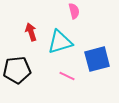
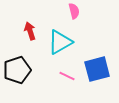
red arrow: moved 1 px left, 1 px up
cyan triangle: rotated 12 degrees counterclockwise
blue square: moved 10 px down
black pentagon: rotated 12 degrees counterclockwise
